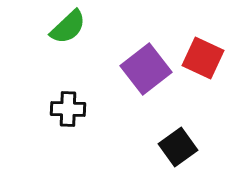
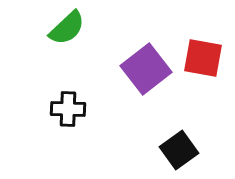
green semicircle: moved 1 px left, 1 px down
red square: rotated 15 degrees counterclockwise
black square: moved 1 px right, 3 px down
